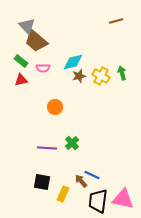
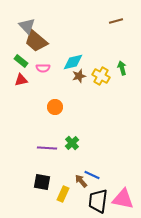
green arrow: moved 5 px up
